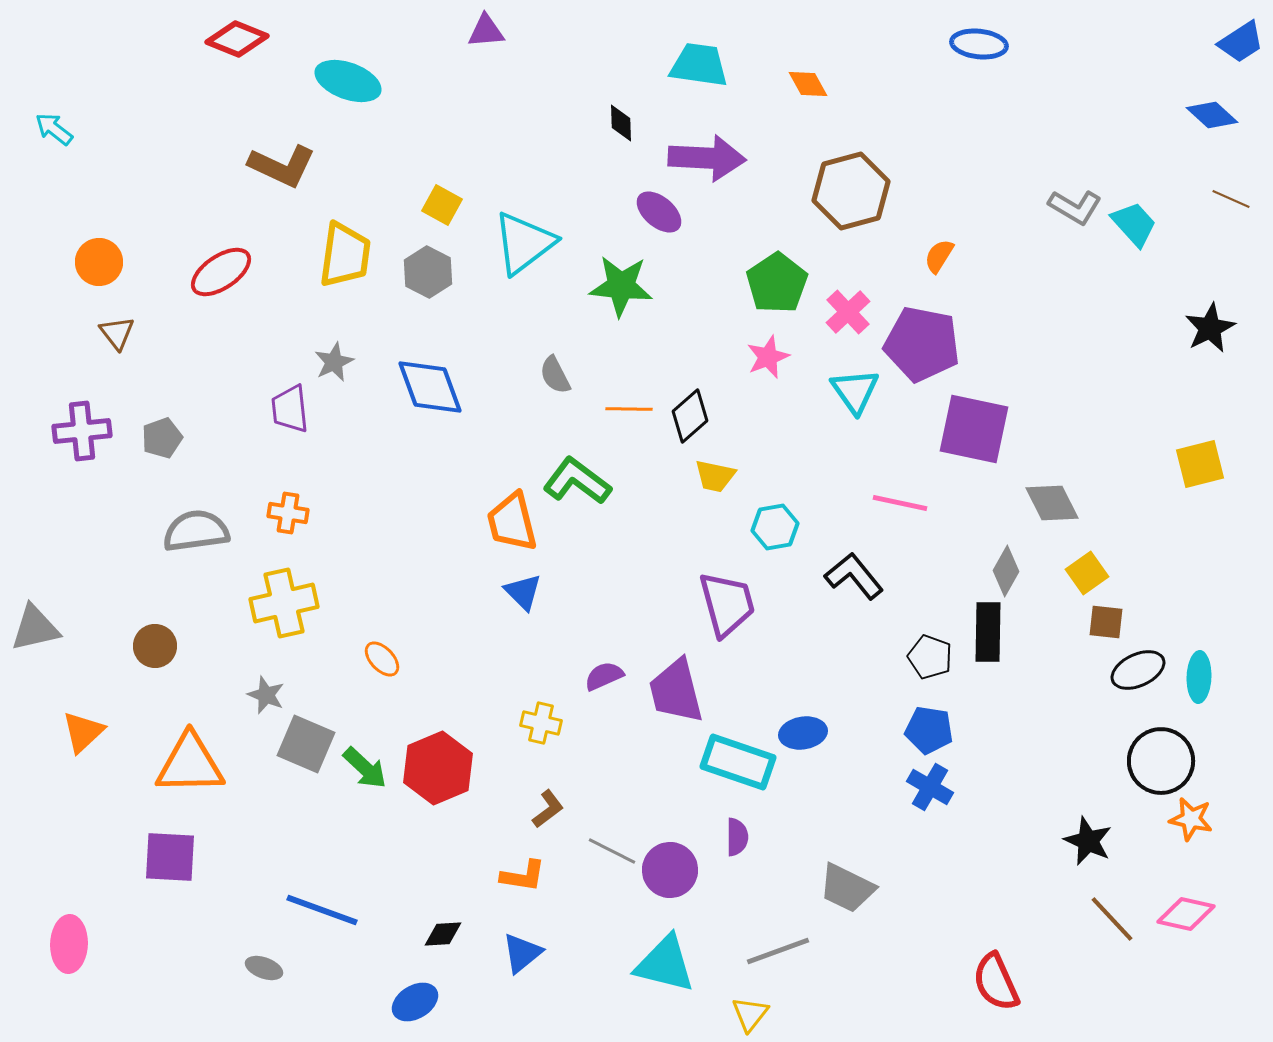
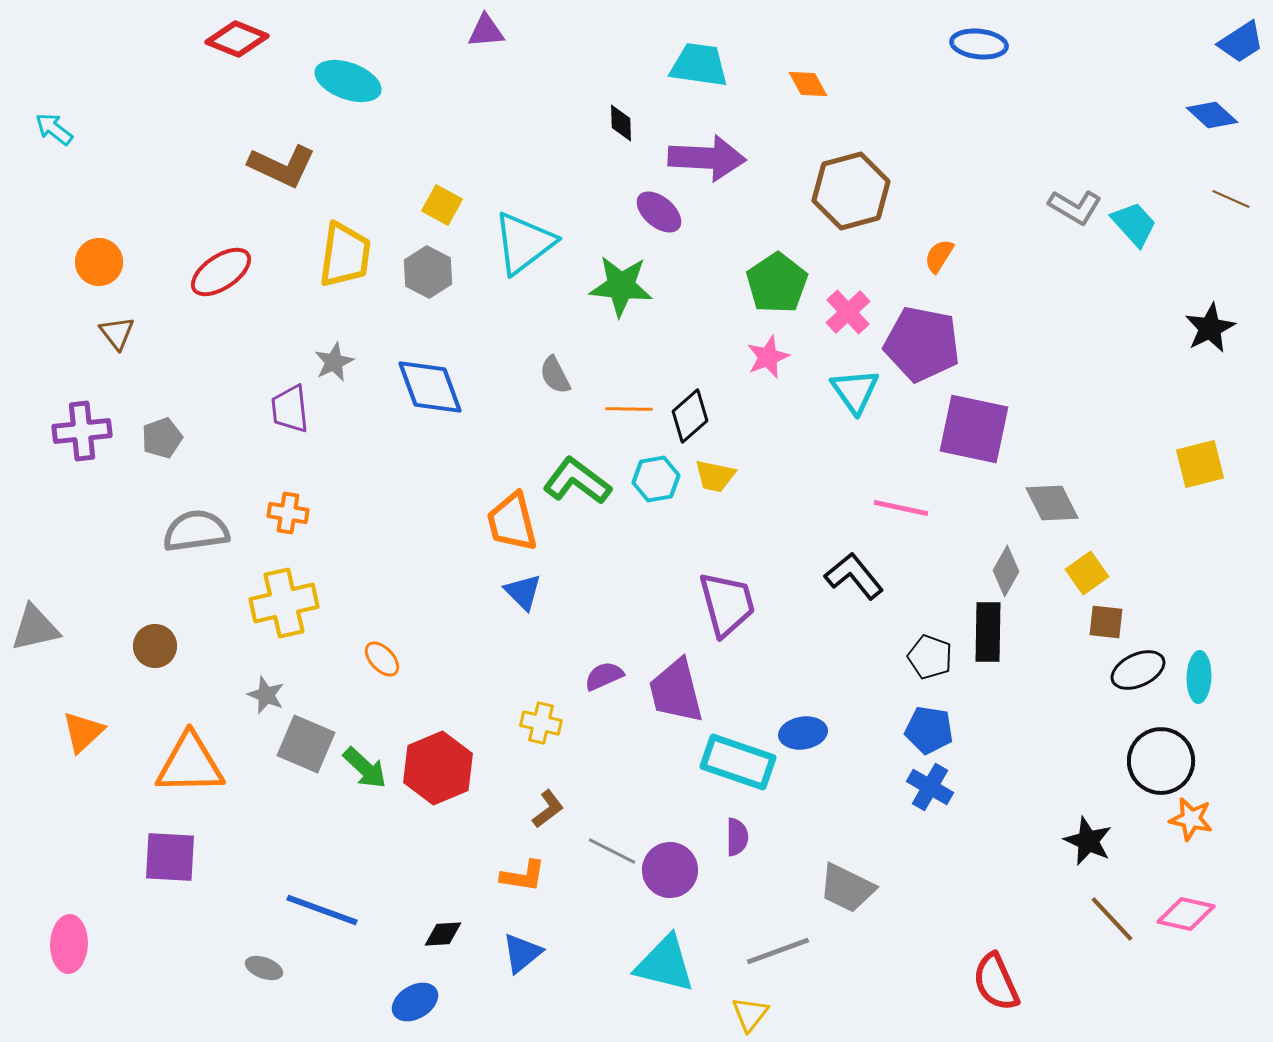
pink line at (900, 503): moved 1 px right, 5 px down
cyan hexagon at (775, 527): moved 119 px left, 48 px up
